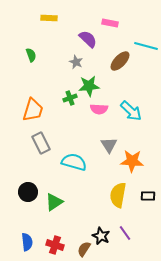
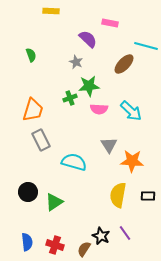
yellow rectangle: moved 2 px right, 7 px up
brown ellipse: moved 4 px right, 3 px down
gray rectangle: moved 3 px up
